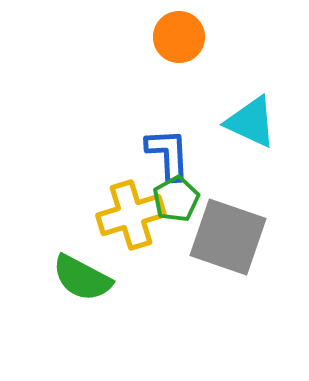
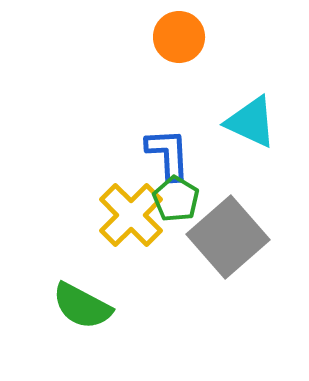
green pentagon: rotated 12 degrees counterclockwise
yellow cross: rotated 28 degrees counterclockwise
gray square: rotated 30 degrees clockwise
green semicircle: moved 28 px down
